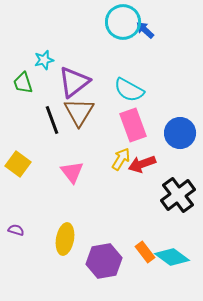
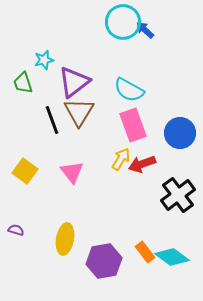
yellow square: moved 7 px right, 7 px down
